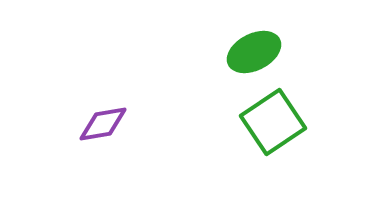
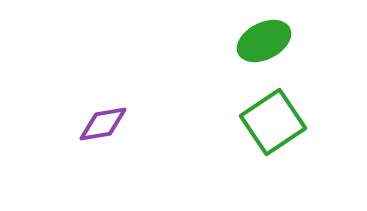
green ellipse: moved 10 px right, 11 px up
